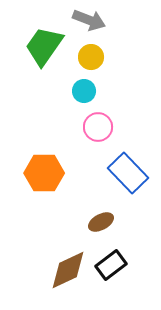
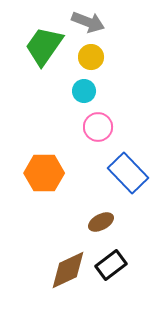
gray arrow: moved 1 px left, 2 px down
